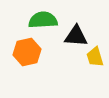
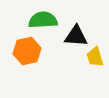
orange hexagon: moved 1 px up
